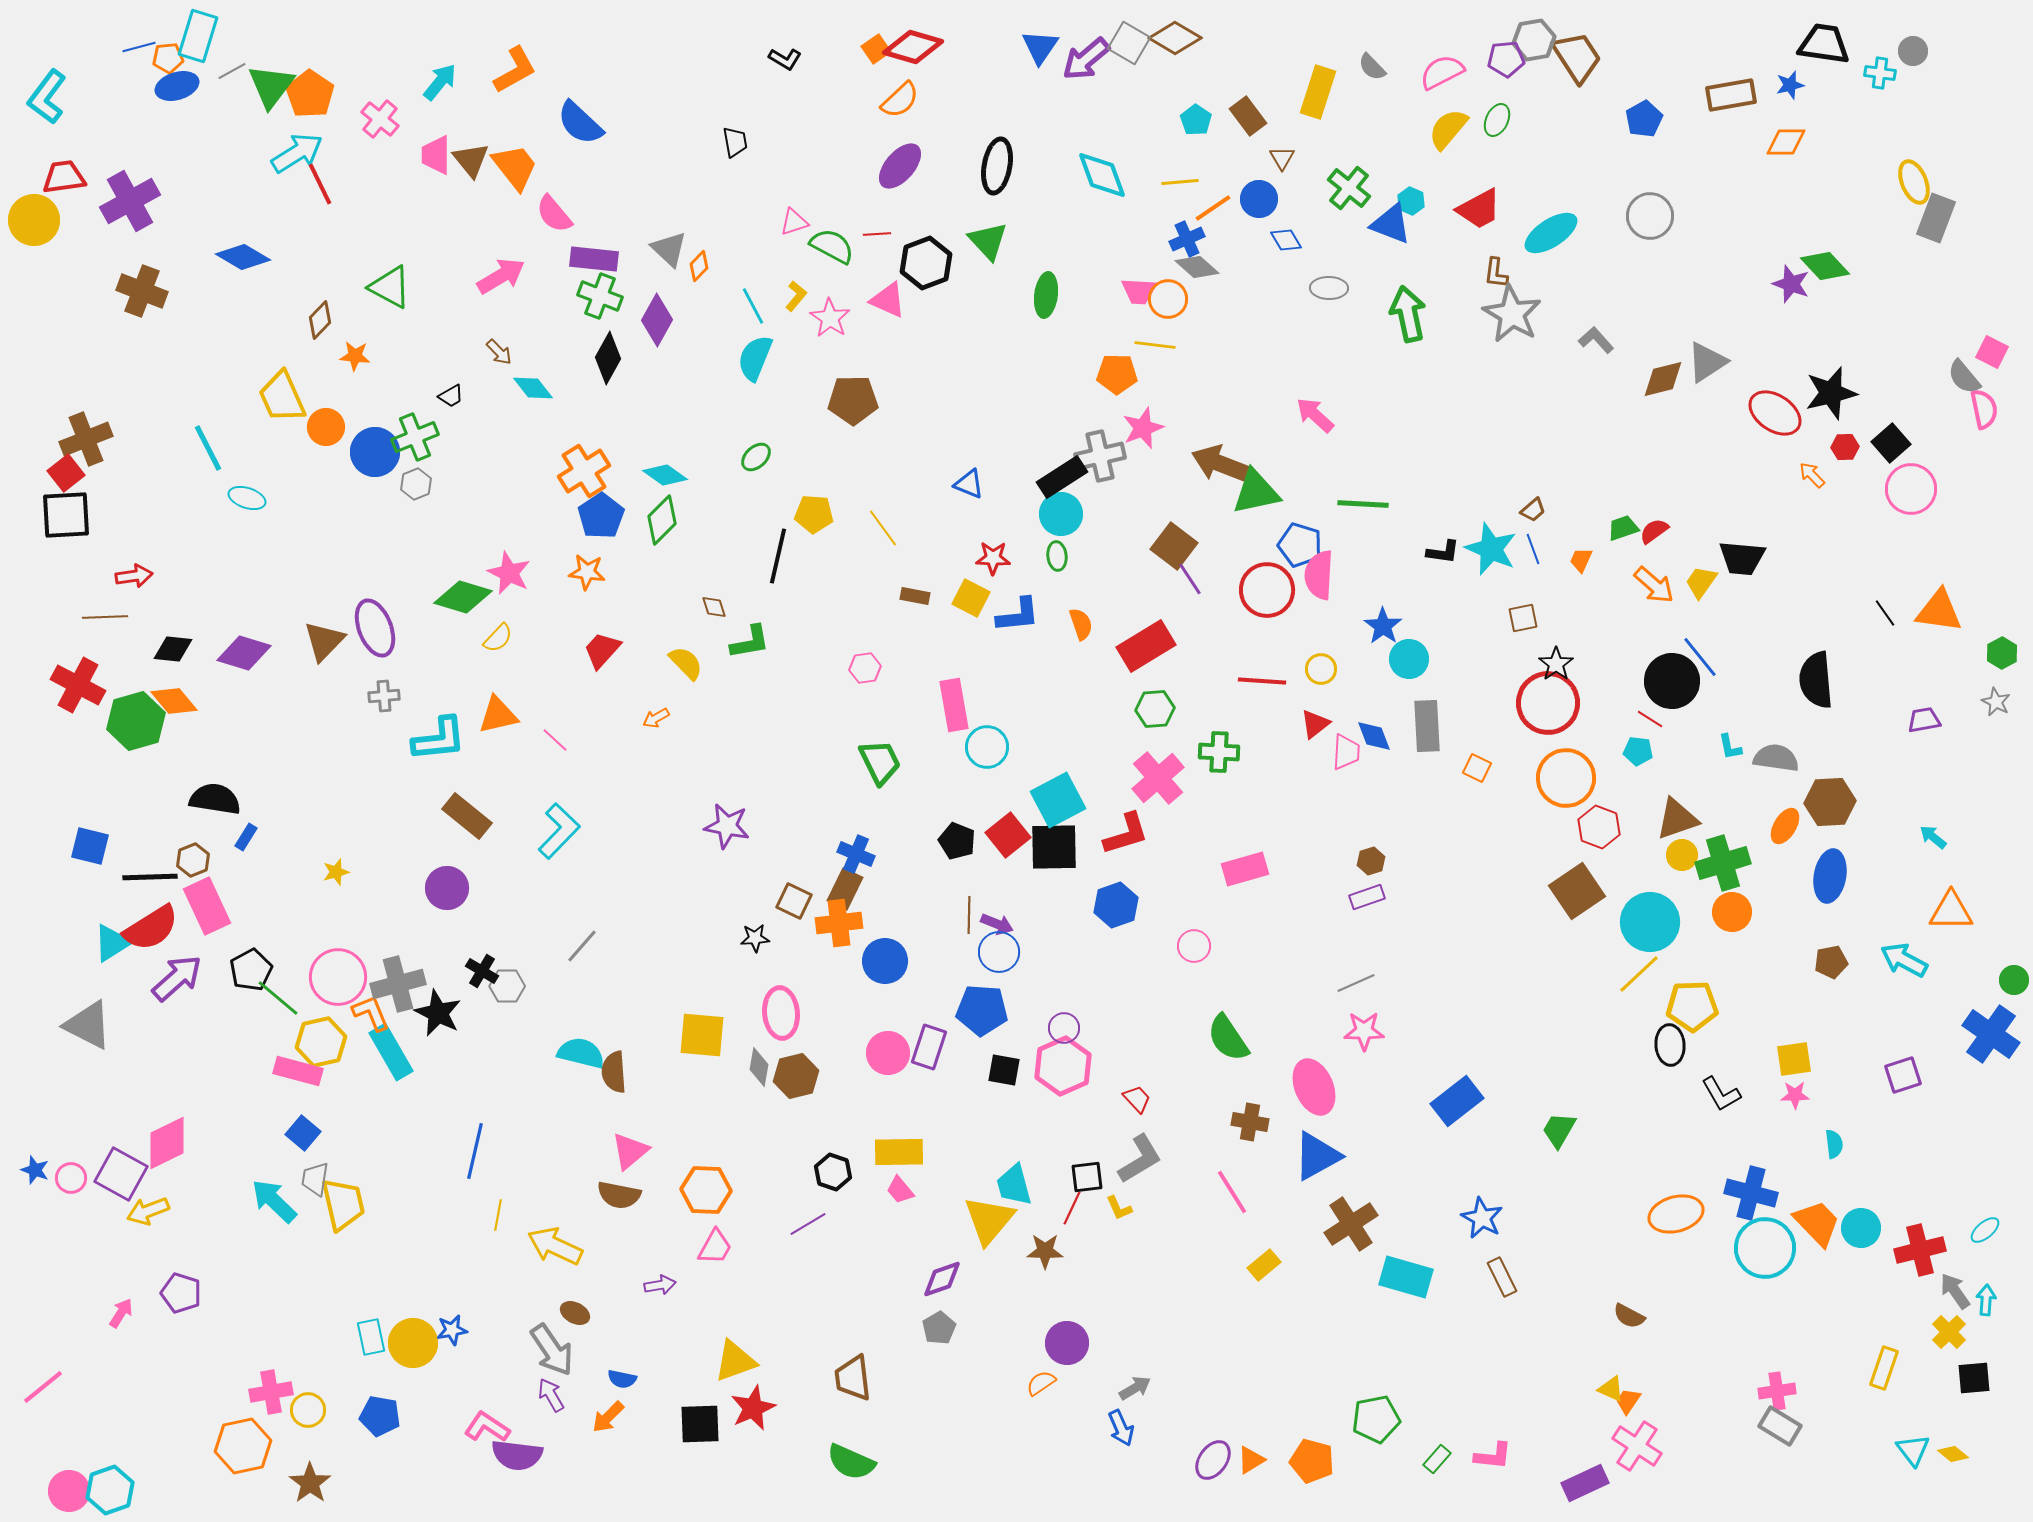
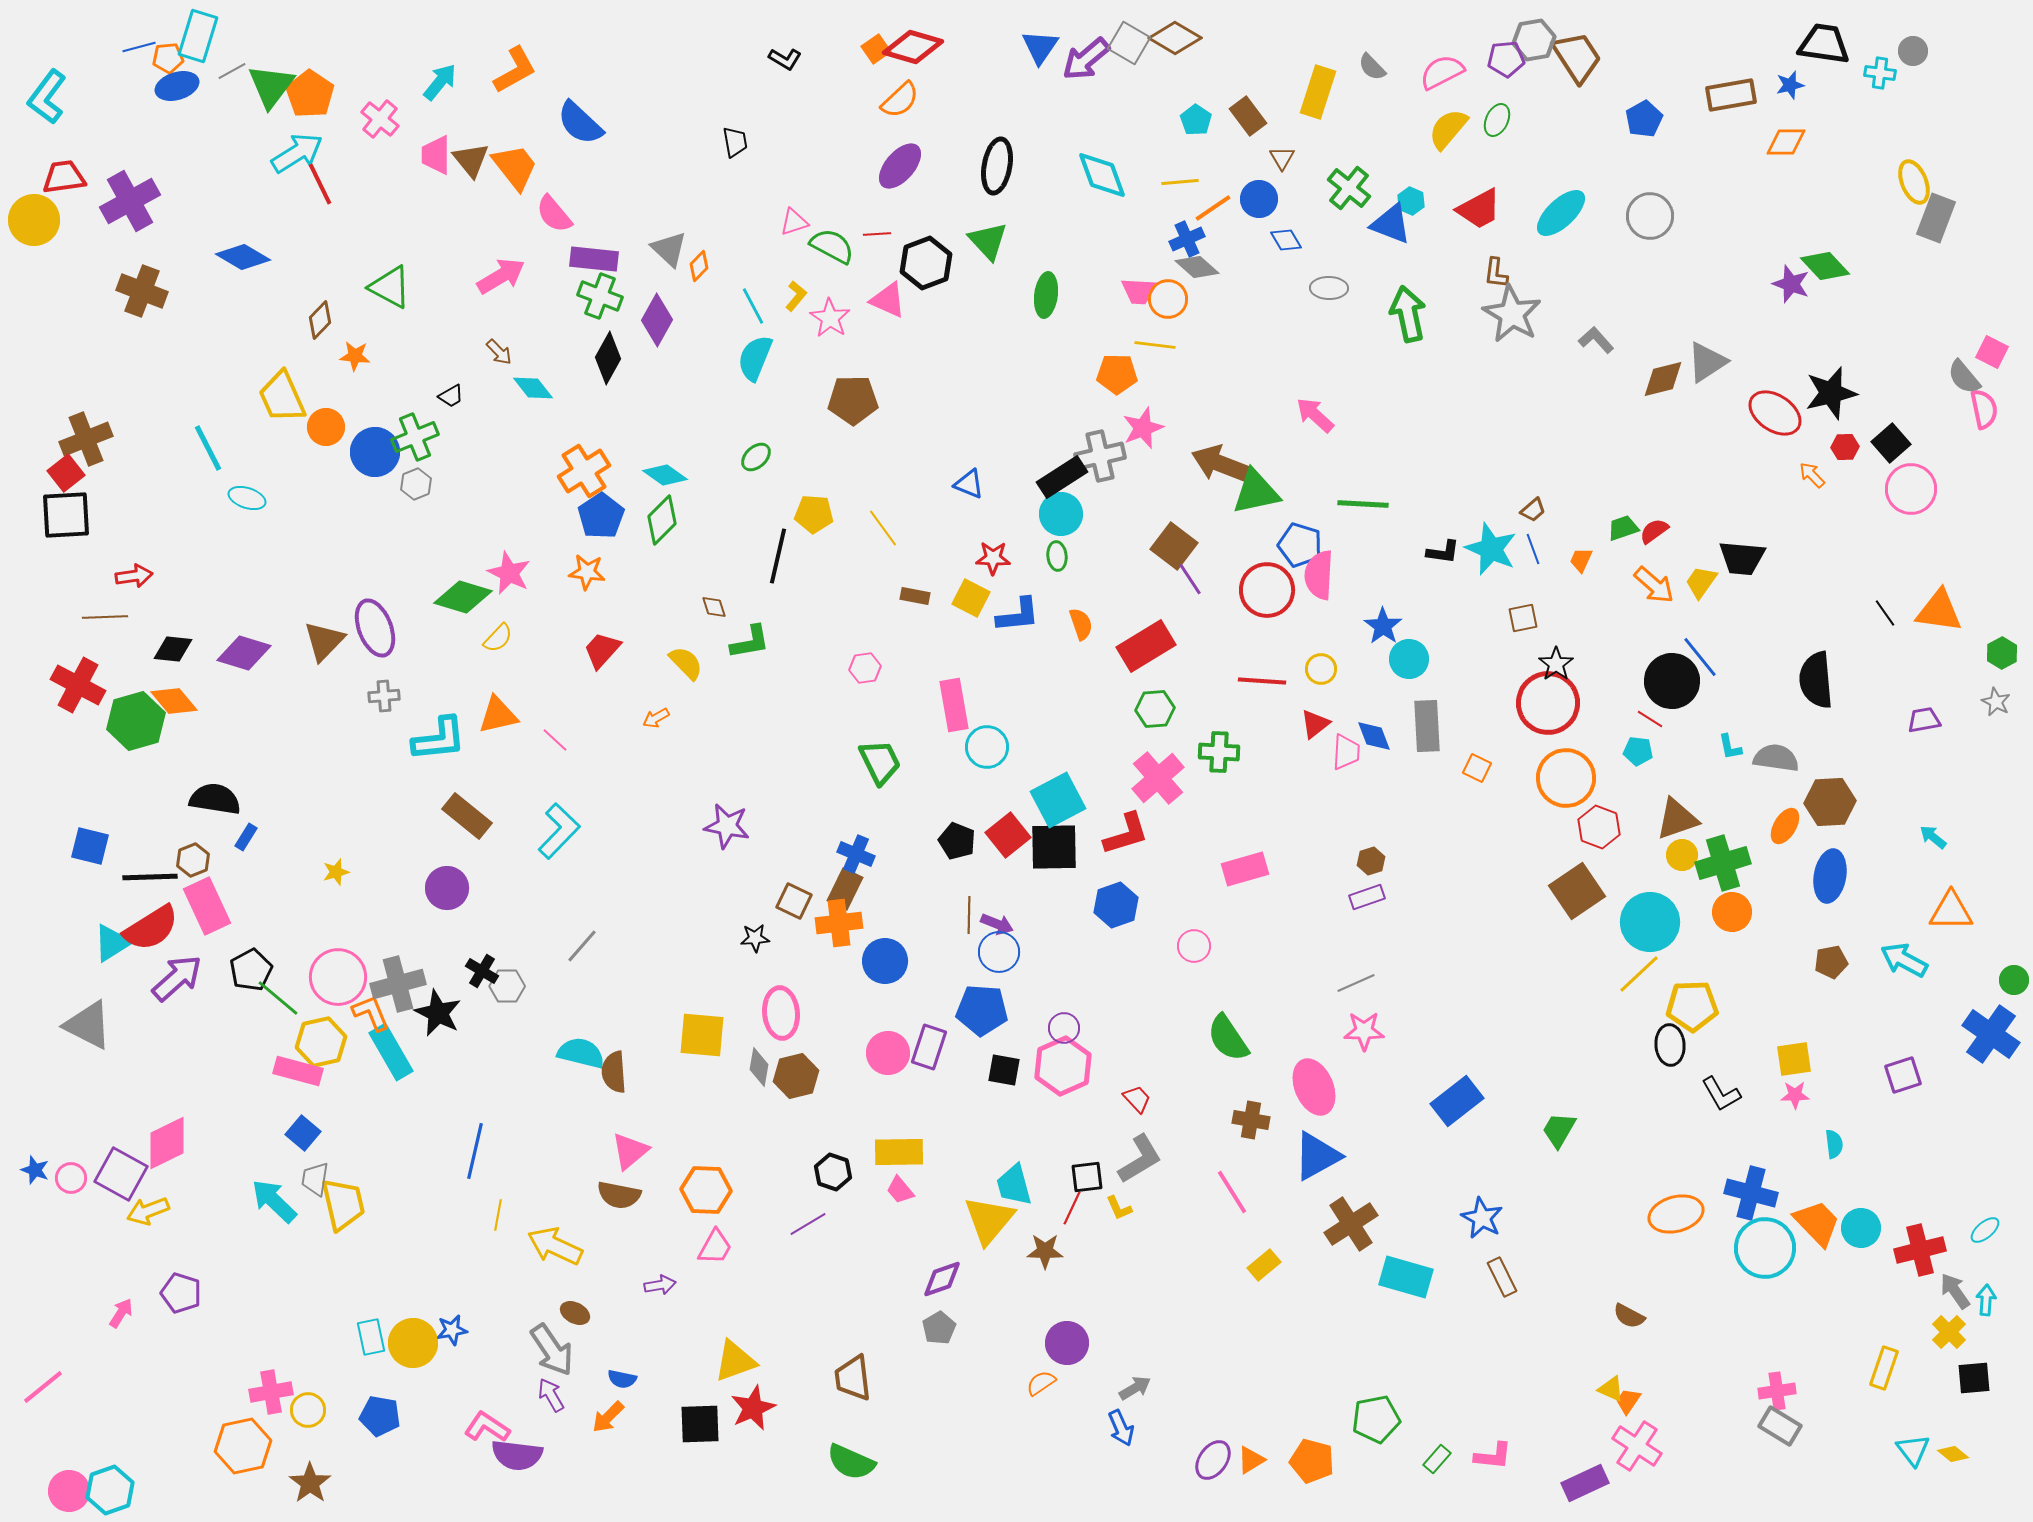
cyan ellipse at (1551, 233): moved 10 px right, 20 px up; rotated 10 degrees counterclockwise
brown cross at (1250, 1122): moved 1 px right, 2 px up
